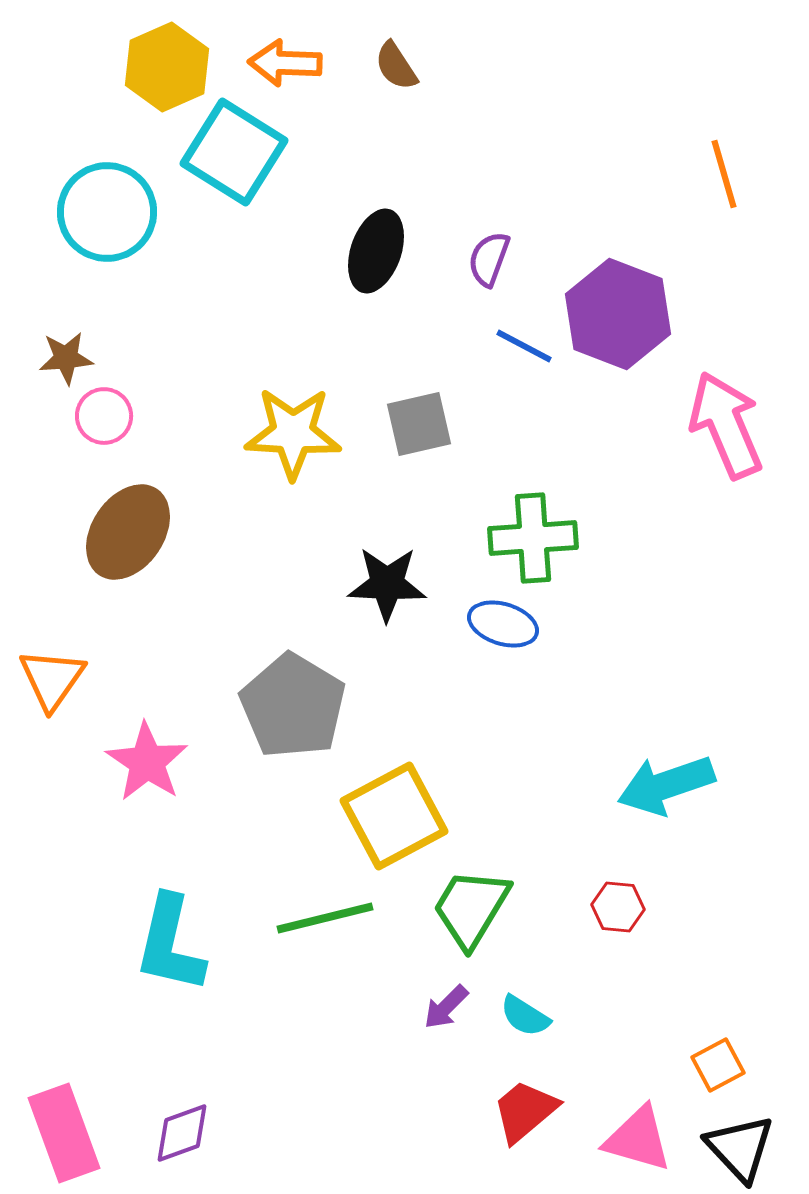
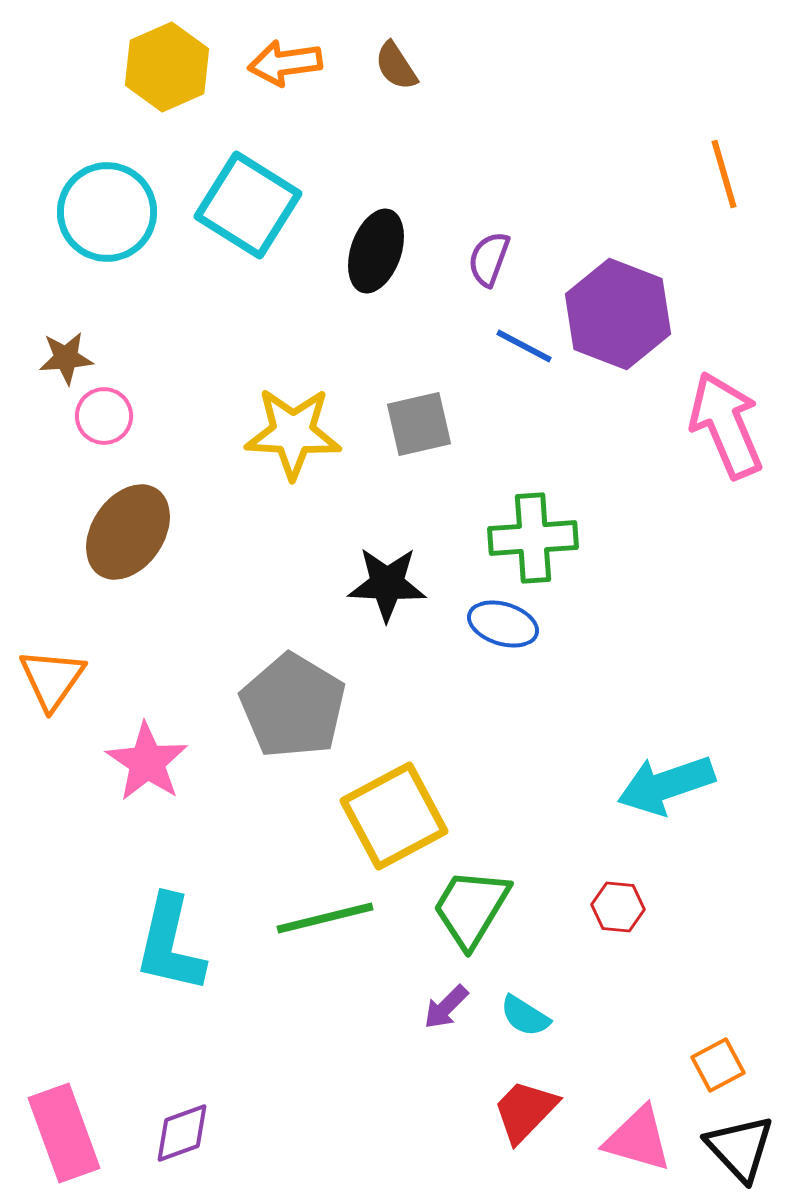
orange arrow: rotated 10 degrees counterclockwise
cyan square: moved 14 px right, 53 px down
red trapezoid: rotated 6 degrees counterclockwise
